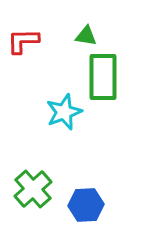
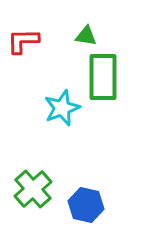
cyan star: moved 2 px left, 4 px up
blue hexagon: rotated 16 degrees clockwise
